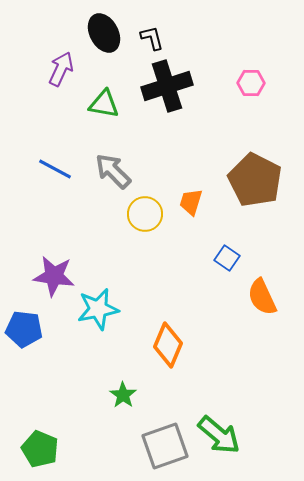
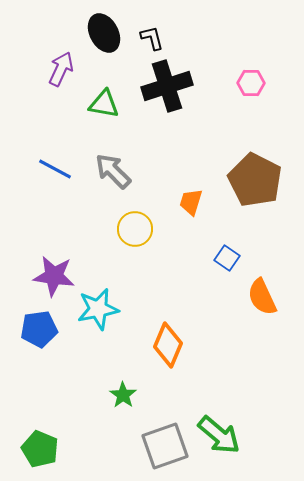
yellow circle: moved 10 px left, 15 px down
blue pentagon: moved 15 px right; rotated 15 degrees counterclockwise
